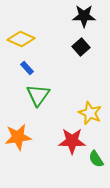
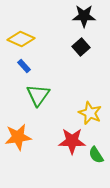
blue rectangle: moved 3 px left, 2 px up
green semicircle: moved 4 px up
